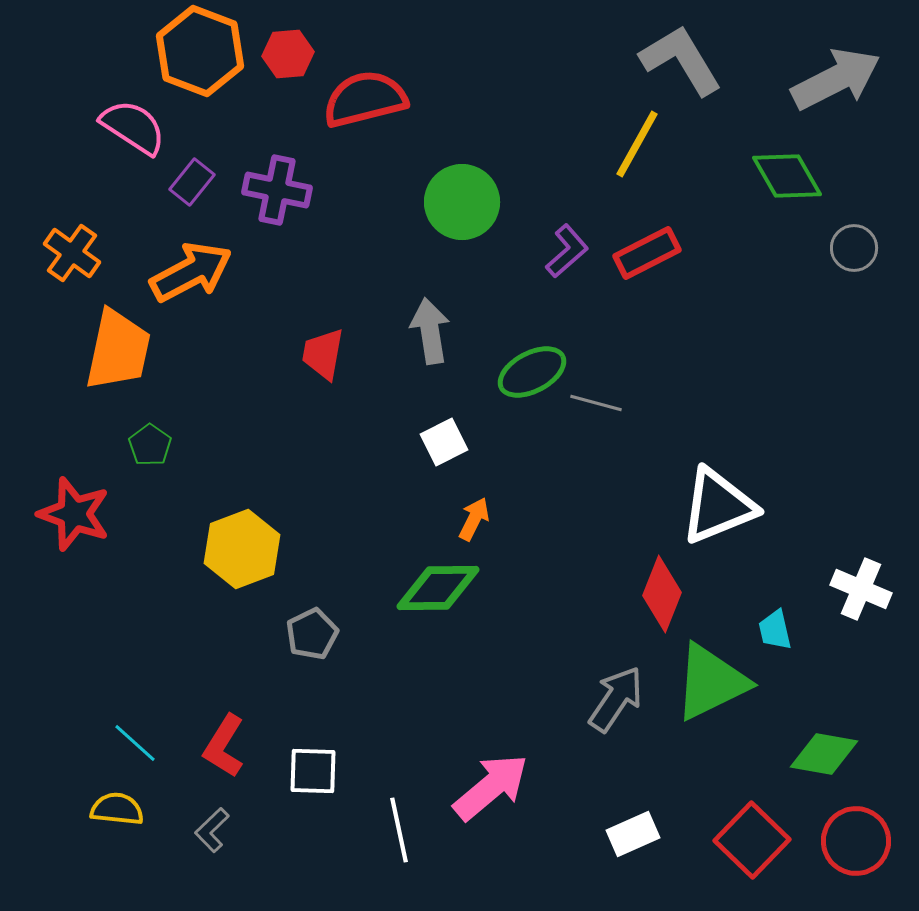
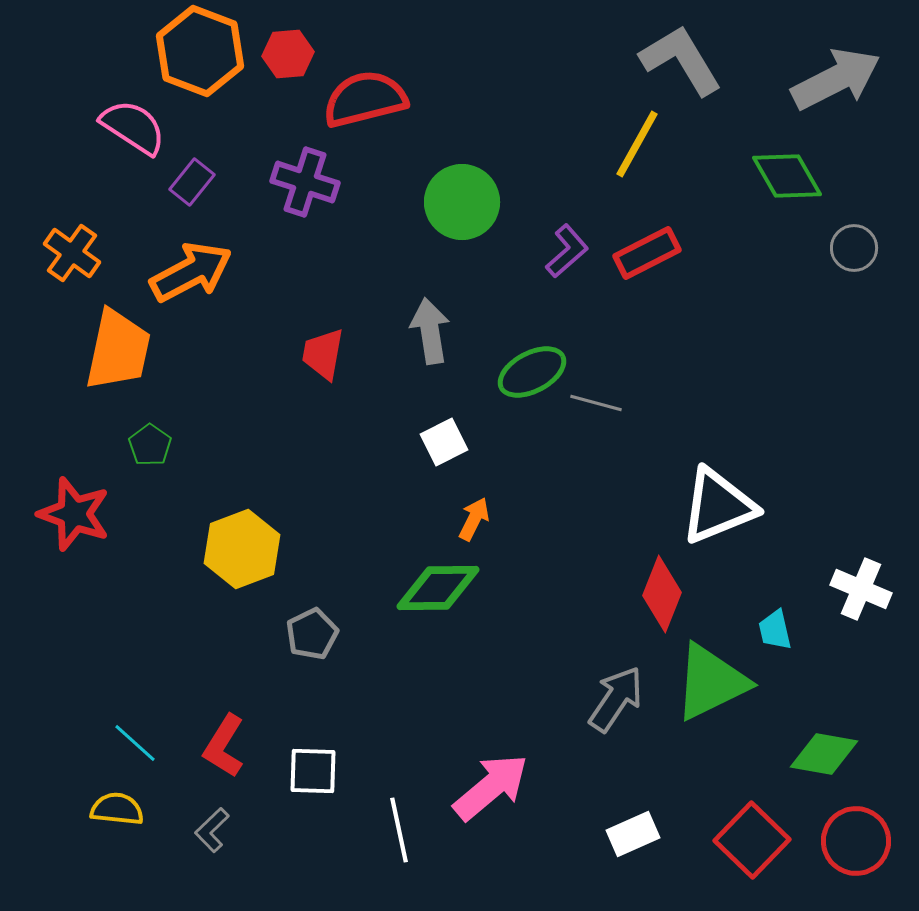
purple cross at (277, 190): moved 28 px right, 8 px up; rotated 6 degrees clockwise
